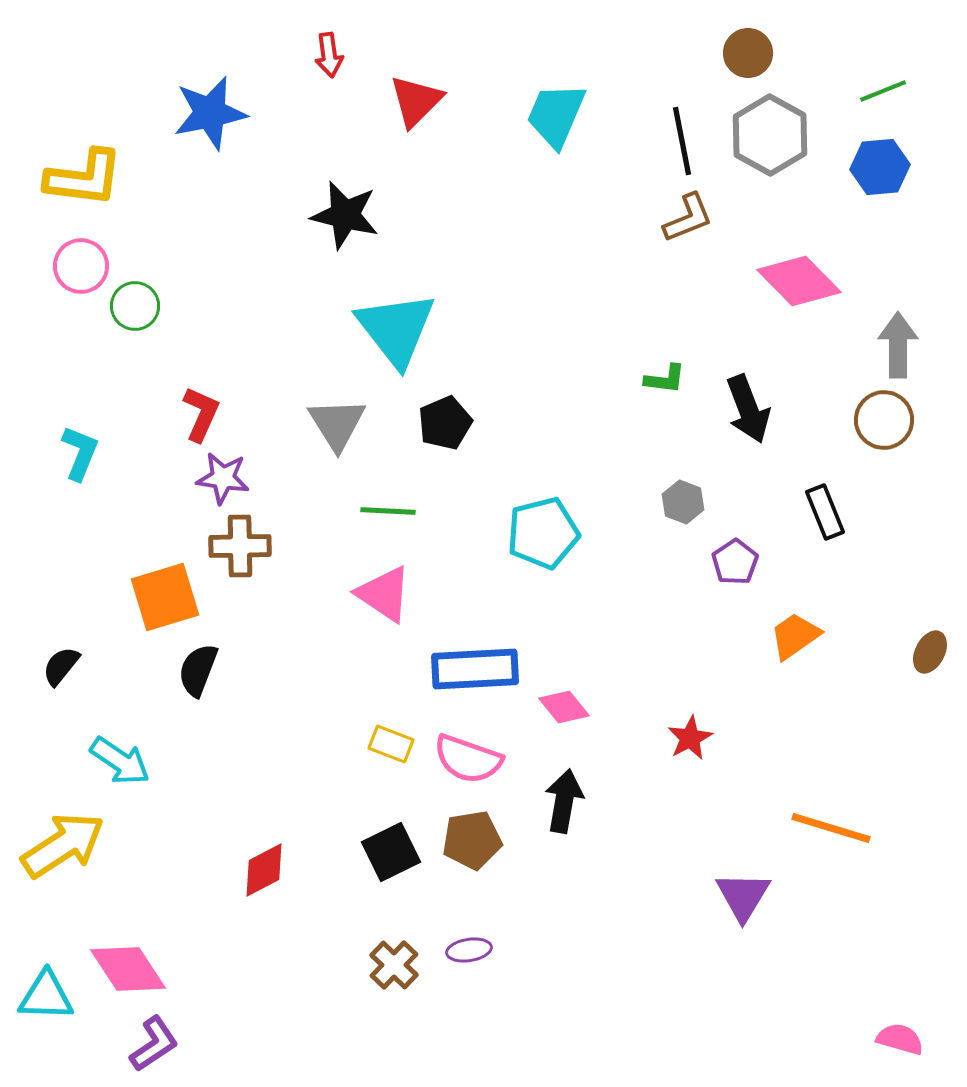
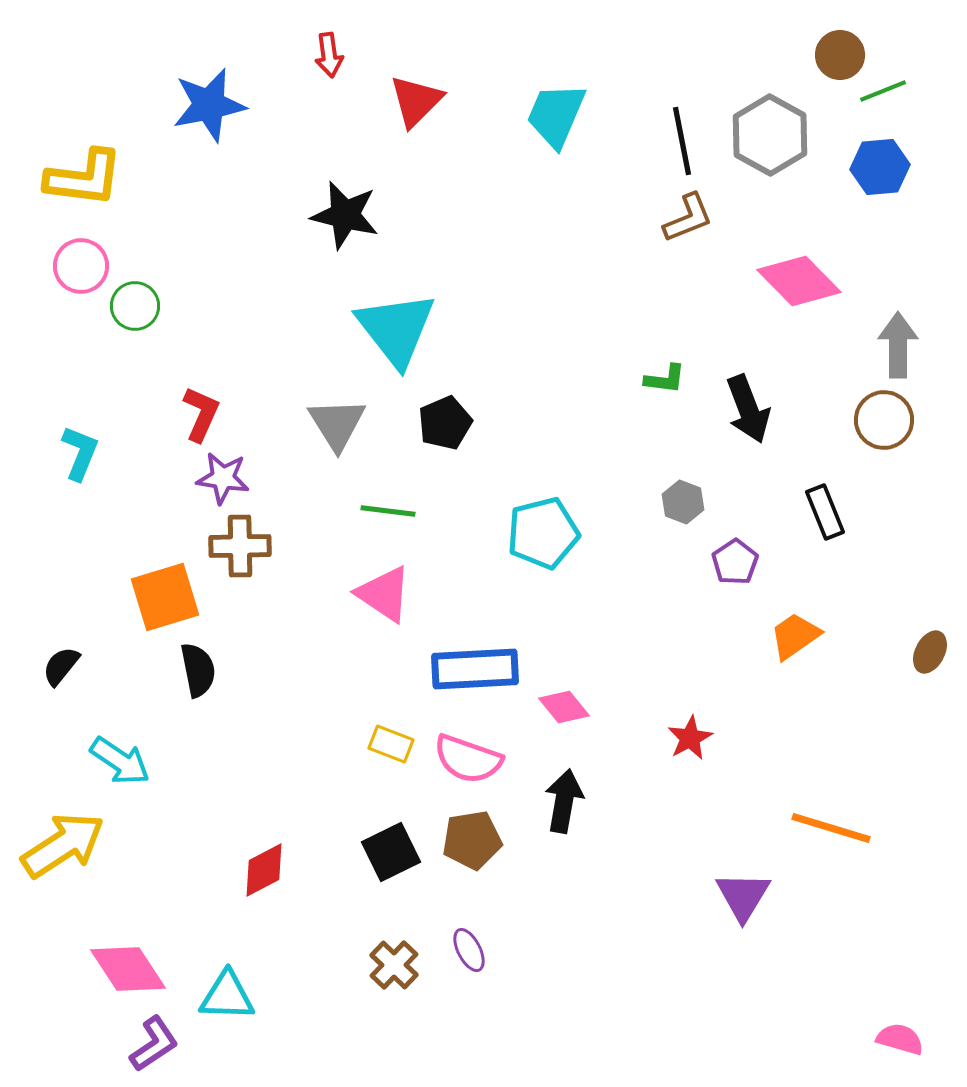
brown circle at (748, 53): moved 92 px right, 2 px down
blue star at (210, 113): moved 1 px left, 8 px up
green line at (388, 511): rotated 4 degrees clockwise
black semicircle at (198, 670): rotated 148 degrees clockwise
purple ellipse at (469, 950): rotated 72 degrees clockwise
cyan triangle at (46, 996): moved 181 px right
